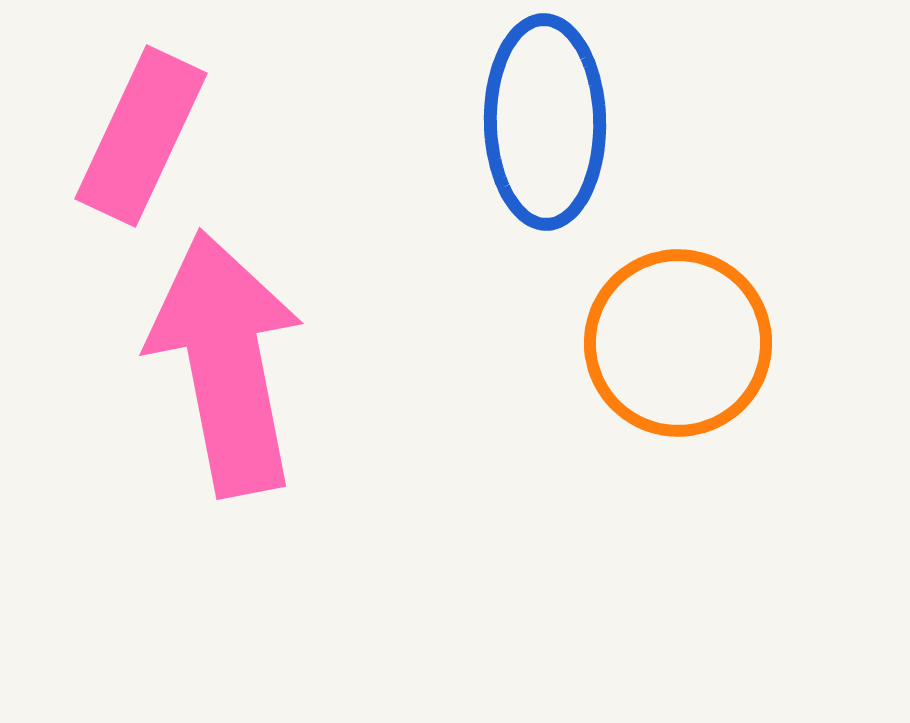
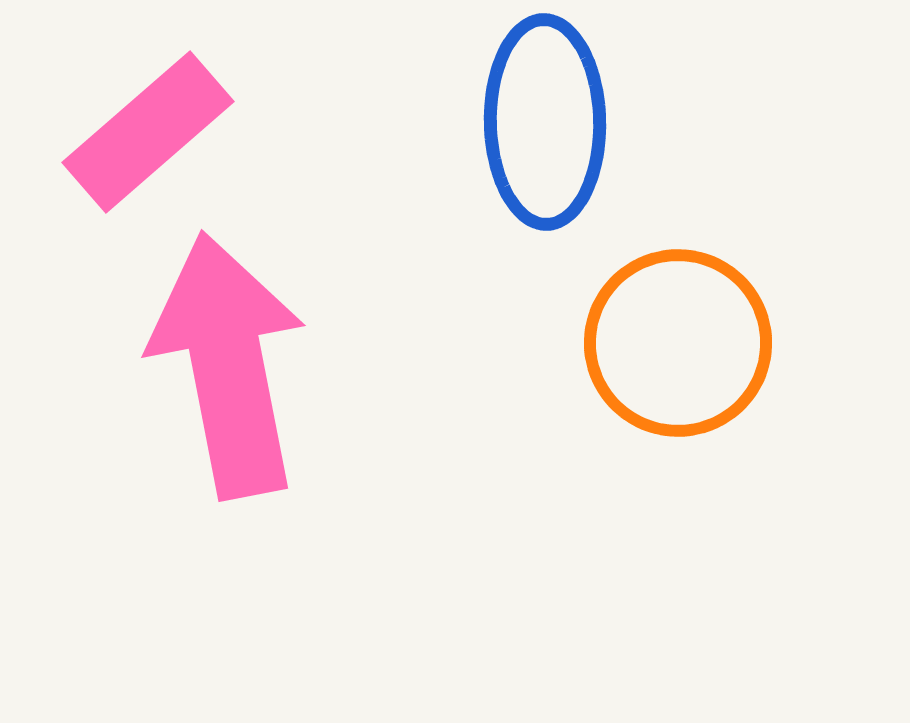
pink rectangle: moved 7 px right, 4 px up; rotated 24 degrees clockwise
pink arrow: moved 2 px right, 2 px down
